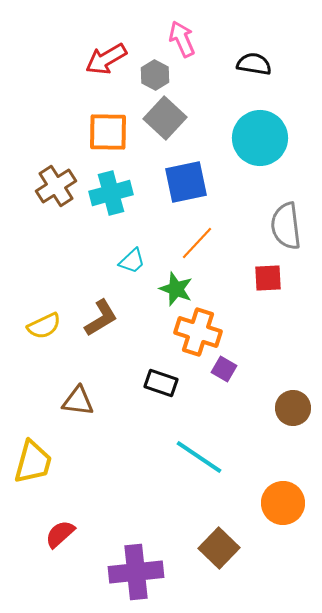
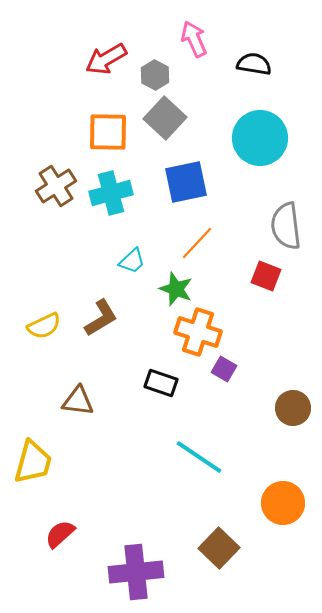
pink arrow: moved 12 px right
red square: moved 2 px left, 2 px up; rotated 24 degrees clockwise
